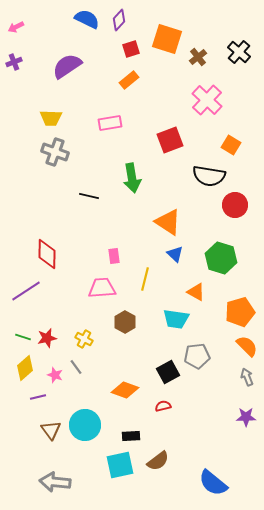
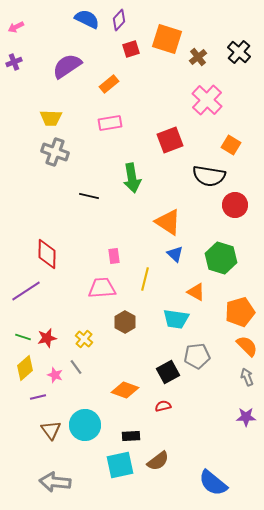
orange rectangle at (129, 80): moved 20 px left, 4 px down
yellow cross at (84, 339): rotated 12 degrees clockwise
